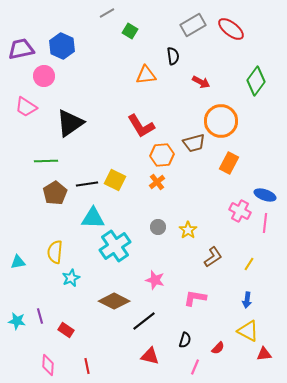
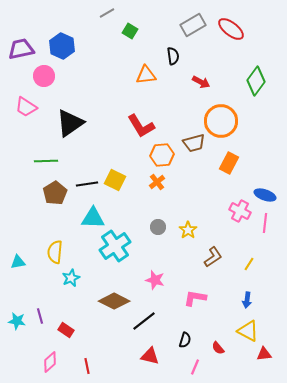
red semicircle at (218, 348): rotated 96 degrees clockwise
pink diamond at (48, 365): moved 2 px right, 3 px up; rotated 45 degrees clockwise
